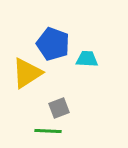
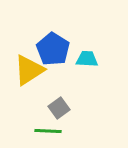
blue pentagon: moved 5 px down; rotated 12 degrees clockwise
yellow triangle: moved 2 px right, 3 px up
gray square: rotated 15 degrees counterclockwise
